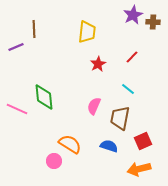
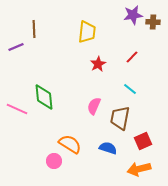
purple star: rotated 18 degrees clockwise
cyan line: moved 2 px right
blue semicircle: moved 1 px left, 2 px down
